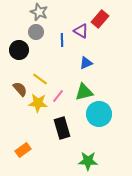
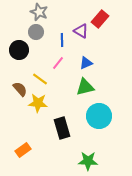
green triangle: moved 1 px right, 5 px up
pink line: moved 33 px up
cyan circle: moved 2 px down
